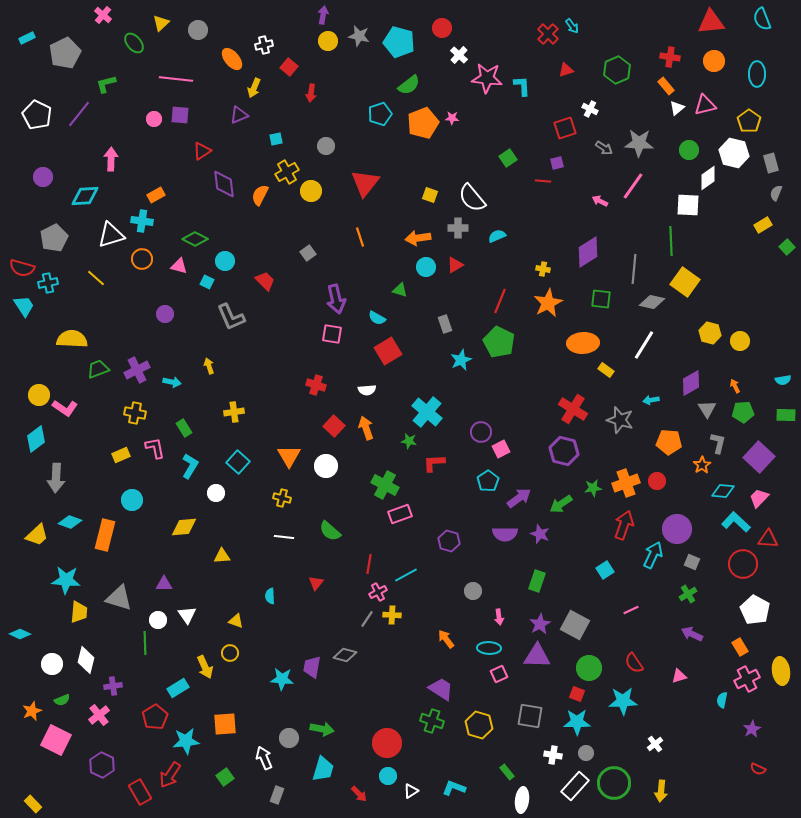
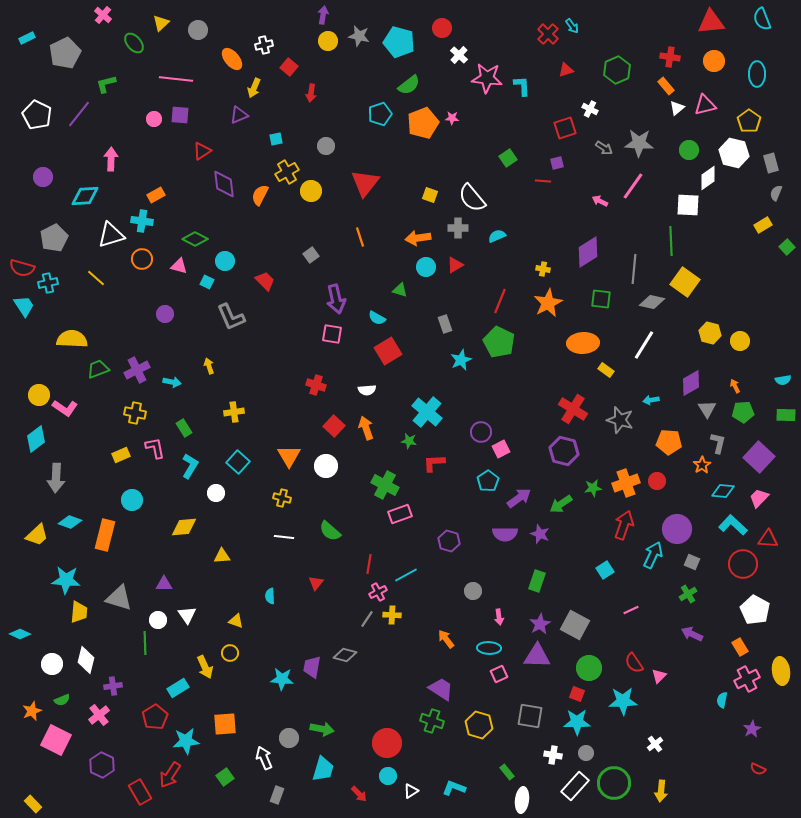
gray square at (308, 253): moved 3 px right, 2 px down
cyan L-shape at (736, 522): moved 3 px left, 3 px down
pink triangle at (679, 676): moved 20 px left; rotated 28 degrees counterclockwise
